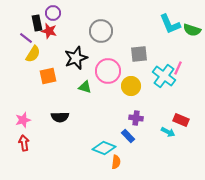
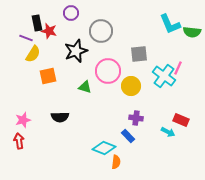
purple circle: moved 18 px right
green semicircle: moved 2 px down; rotated 12 degrees counterclockwise
purple line: rotated 16 degrees counterclockwise
black star: moved 7 px up
red arrow: moved 5 px left, 2 px up
